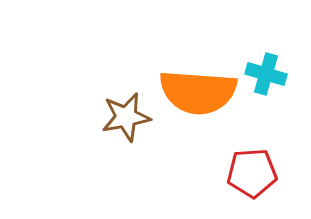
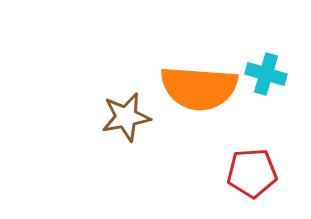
orange semicircle: moved 1 px right, 4 px up
